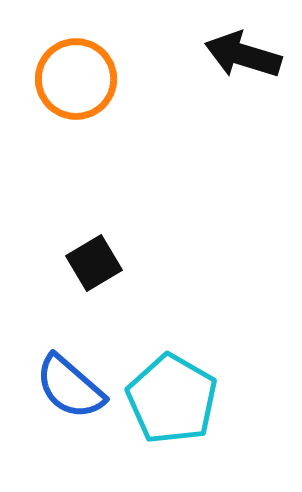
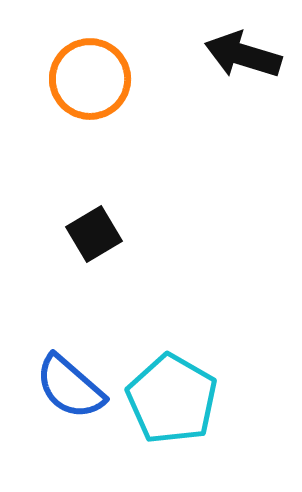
orange circle: moved 14 px right
black square: moved 29 px up
